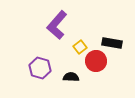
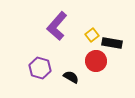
purple L-shape: moved 1 px down
yellow square: moved 12 px right, 12 px up
black semicircle: rotated 28 degrees clockwise
